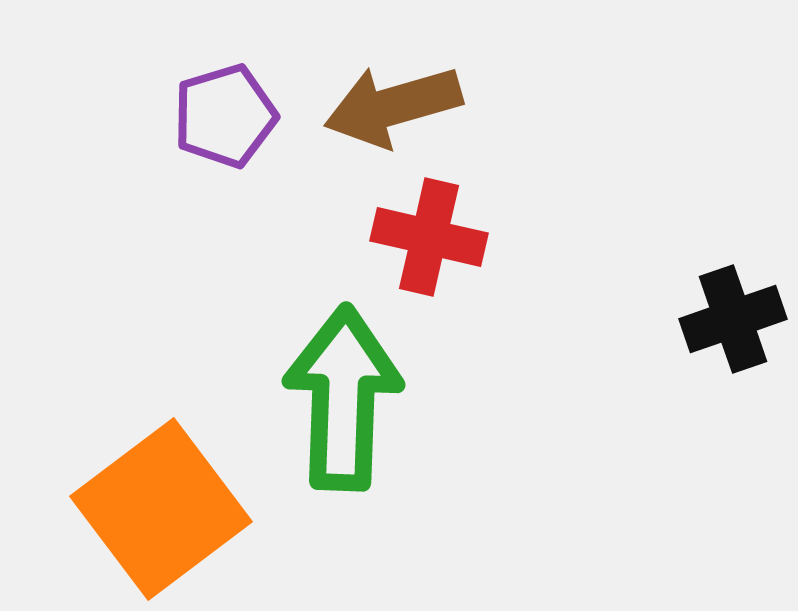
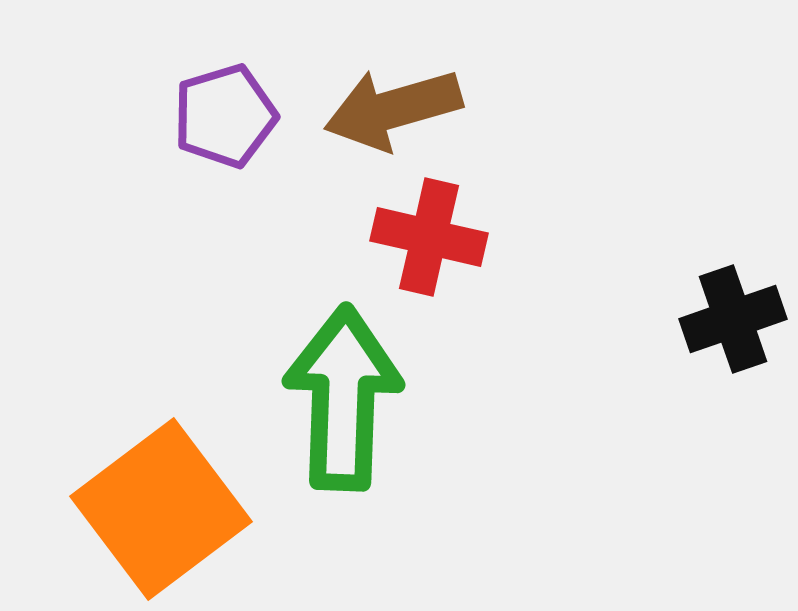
brown arrow: moved 3 px down
